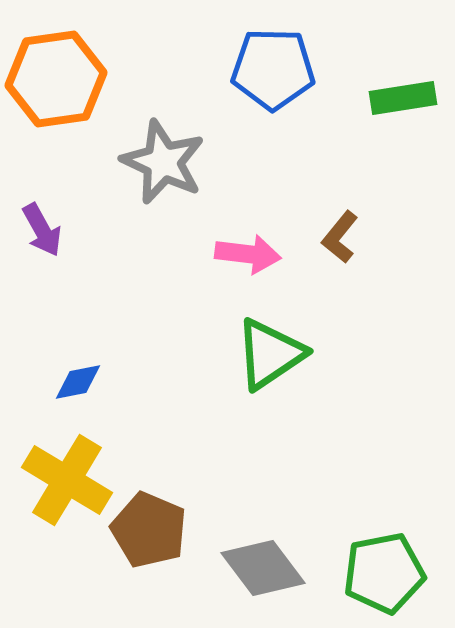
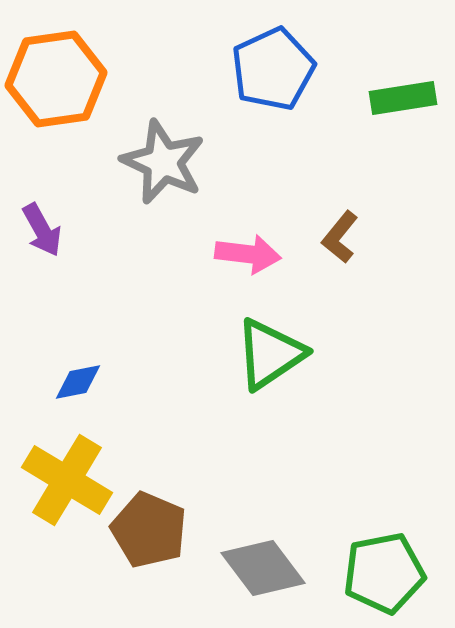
blue pentagon: rotated 26 degrees counterclockwise
